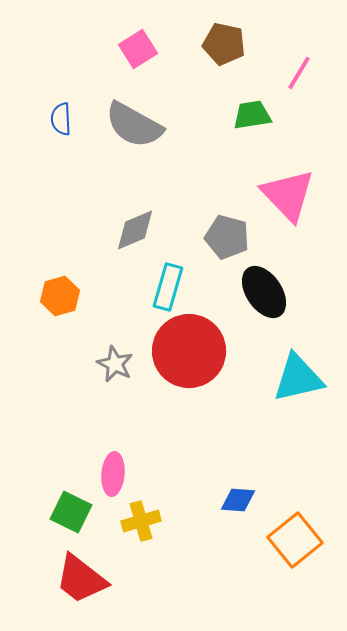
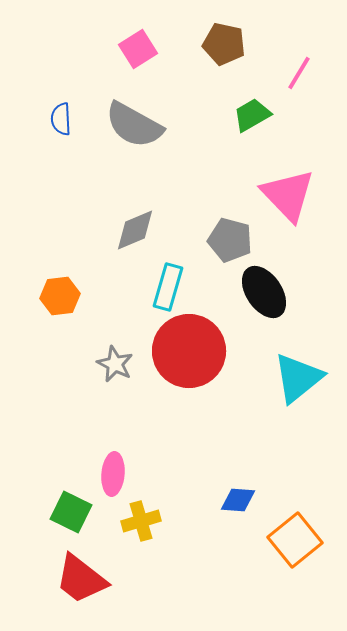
green trapezoid: rotated 21 degrees counterclockwise
gray pentagon: moved 3 px right, 3 px down
orange hexagon: rotated 9 degrees clockwise
cyan triangle: rotated 26 degrees counterclockwise
